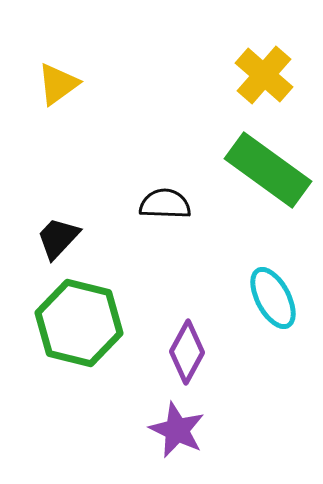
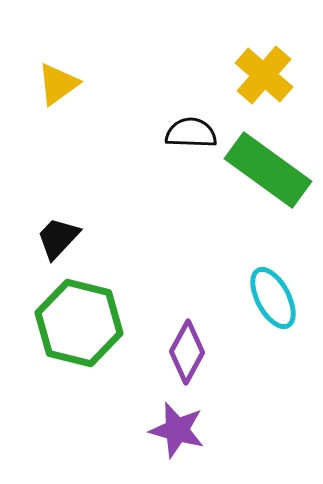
black semicircle: moved 26 px right, 71 px up
purple star: rotated 10 degrees counterclockwise
